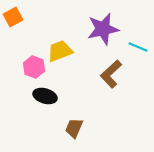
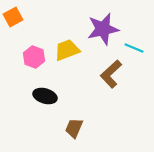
cyan line: moved 4 px left, 1 px down
yellow trapezoid: moved 7 px right, 1 px up
pink hexagon: moved 10 px up
